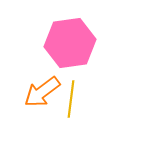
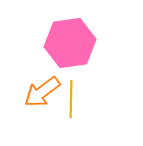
yellow line: rotated 6 degrees counterclockwise
